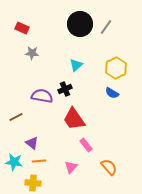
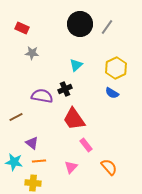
gray line: moved 1 px right
